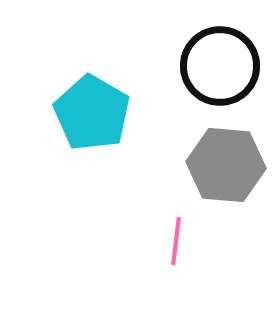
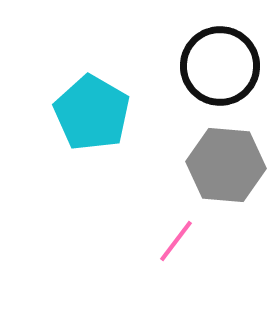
pink line: rotated 30 degrees clockwise
